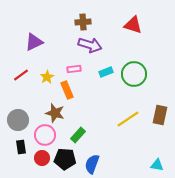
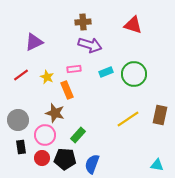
yellow star: rotated 16 degrees counterclockwise
